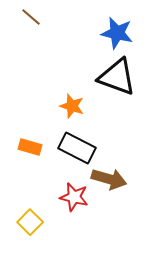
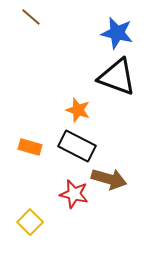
orange star: moved 6 px right, 4 px down
black rectangle: moved 2 px up
red star: moved 3 px up
